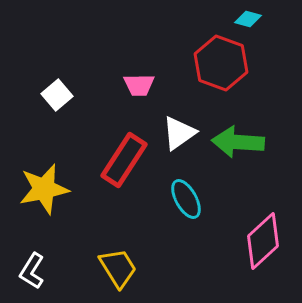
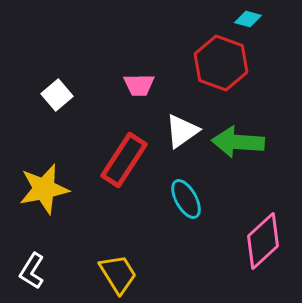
white triangle: moved 3 px right, 2 px up
yellow trapezoid: moved 6 px down
